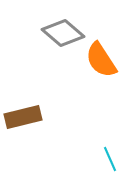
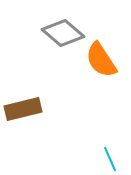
brown rectangle: moved 8 px up
